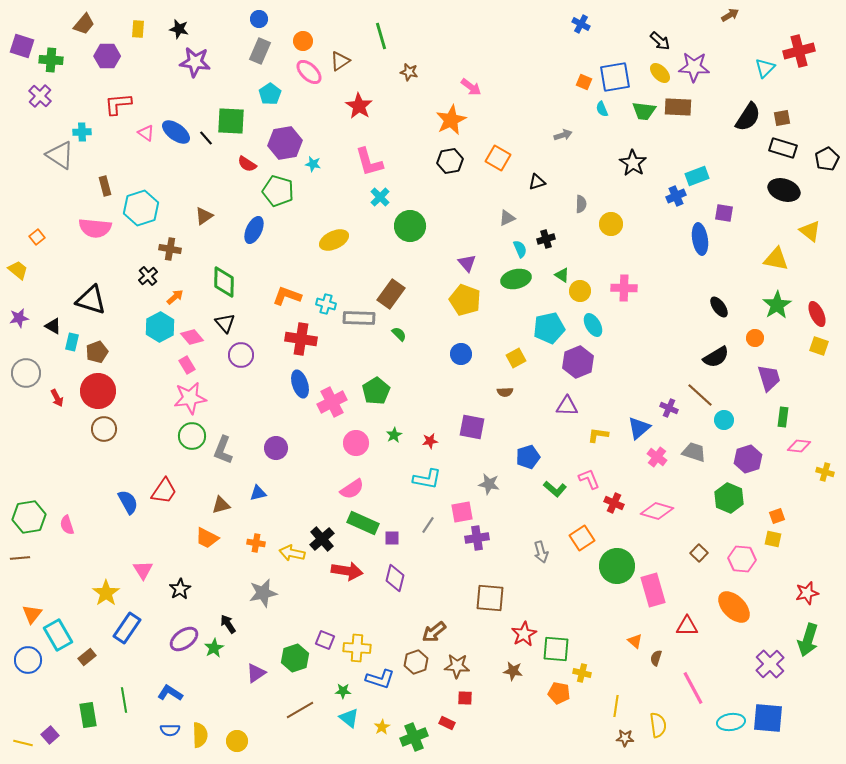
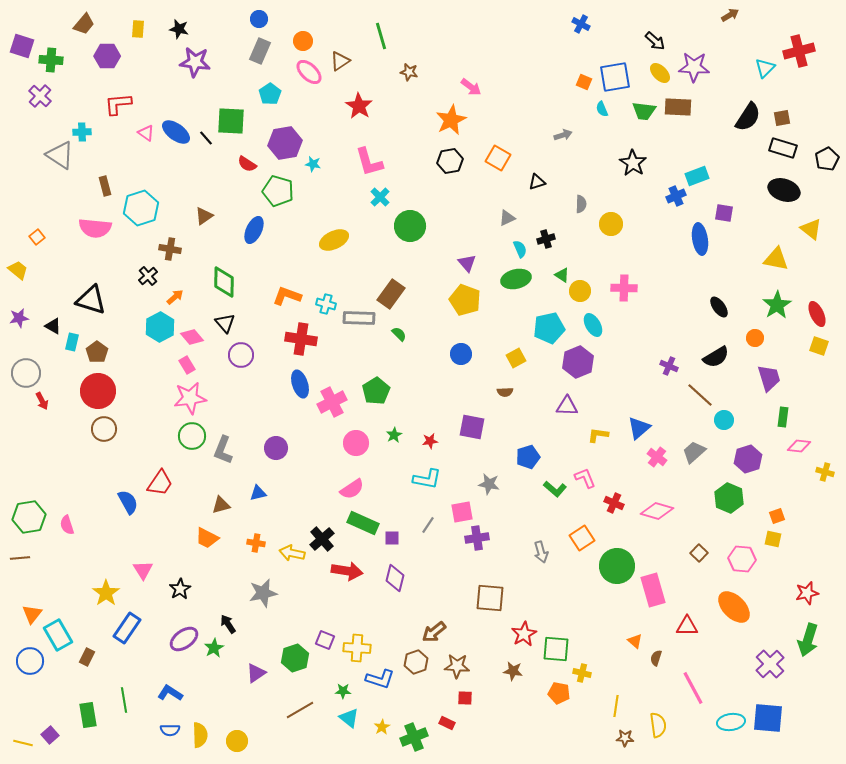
black arrow at (660, 41): moved 5 px left
yellow triangle at (810, 231): moved 1 px right, 2 px up
brown pentagon at (97, 352): rotated 15 degrees counterclockwise
red arrow at (57, 398): moved 15 px left, 3 px down
purple cross at (669, 408): moved 42 px up
gray trapezoid at (694, 452): rotated 60 degrees counterclockwise
pink L-shape at (589, 479): moved 4 px left, 1 px up
red trapezoid at (164, 491): moved 4 px left, 8 px up
brown rectangle at (87, 657): rotated 24 degrees counterclockwise
blue circle at (28, 660): moved 2 px right, 1 px down
